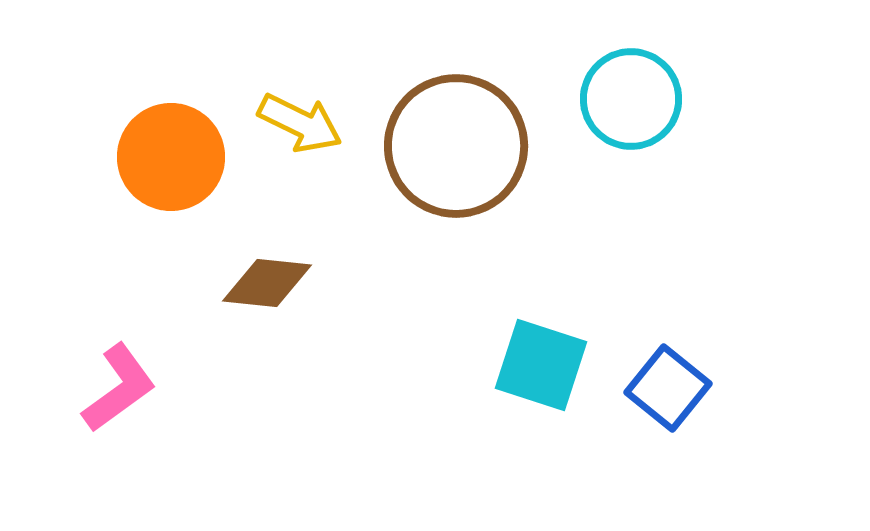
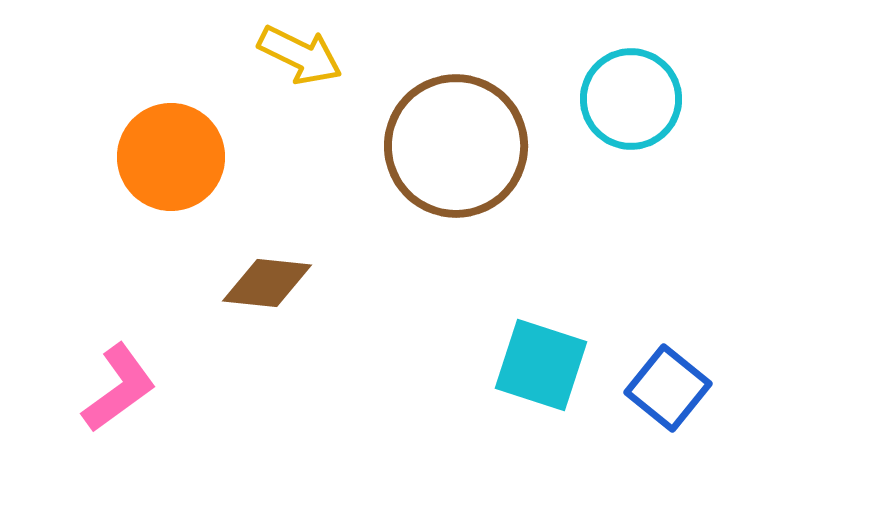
yellow arrow: moved 68 px up
